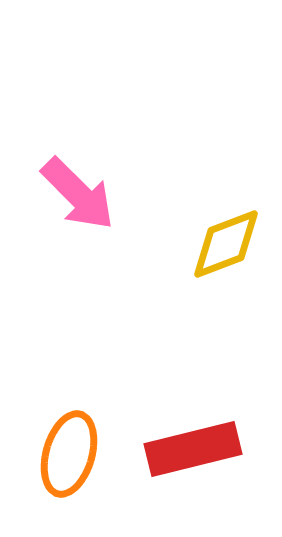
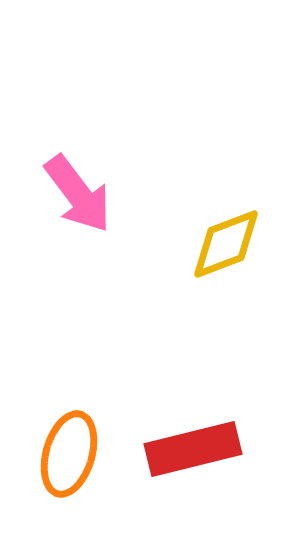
pink arrow: rotated 8 degrees clockwise
